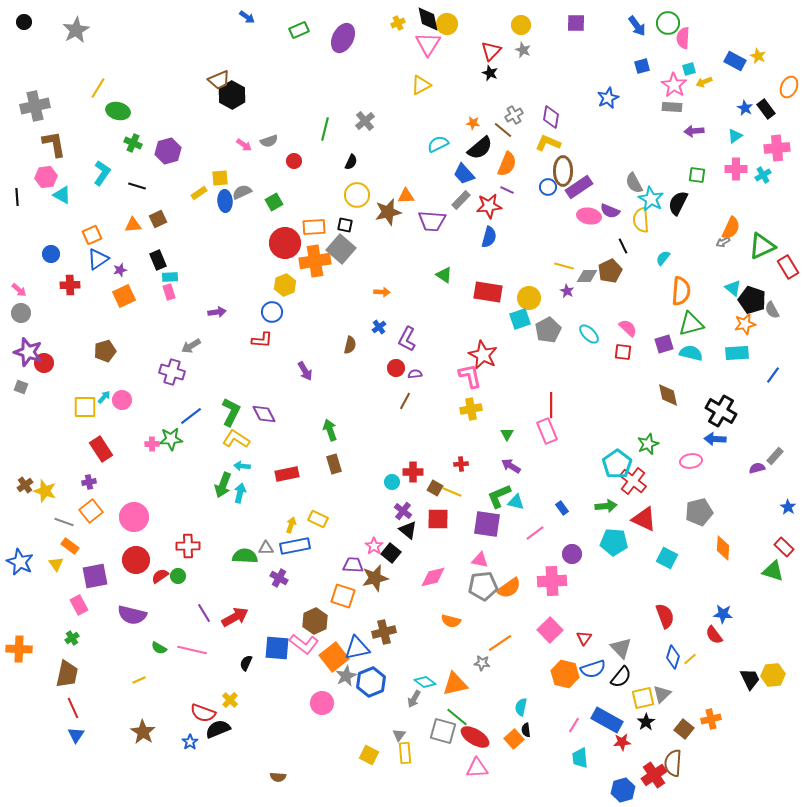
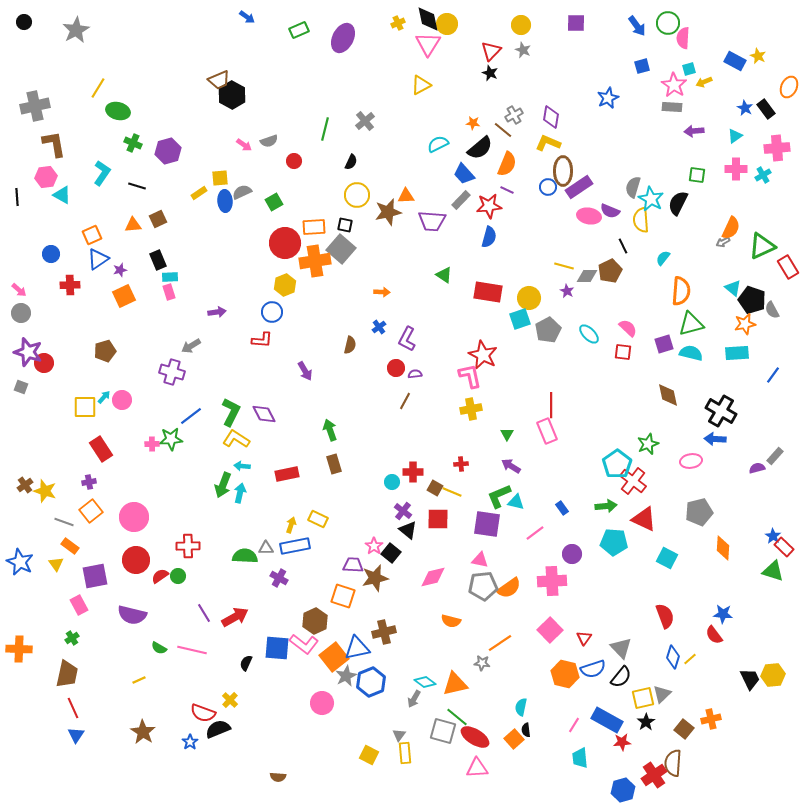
gray semicircle at (634, 183): moved 1 px left, 4 px down; rotated 45 degrees clockwise
blue star at (788, 507): moved 15 px left, 29 px down
